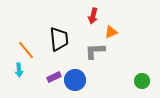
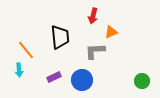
black trapezoid: moved 1 px right, 2 px up
blue circle: moved 7 px right
